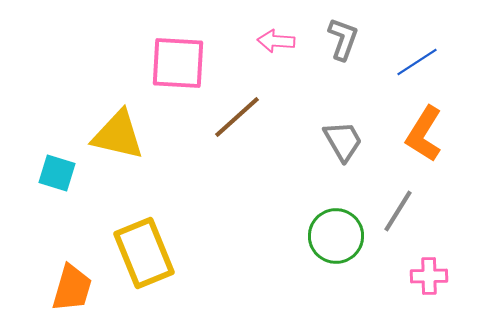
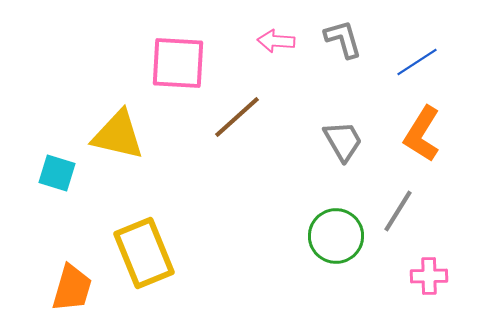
gray L-shape: rotated 36 degrees counterclockwise
orange L-shape: moved 2 px left
